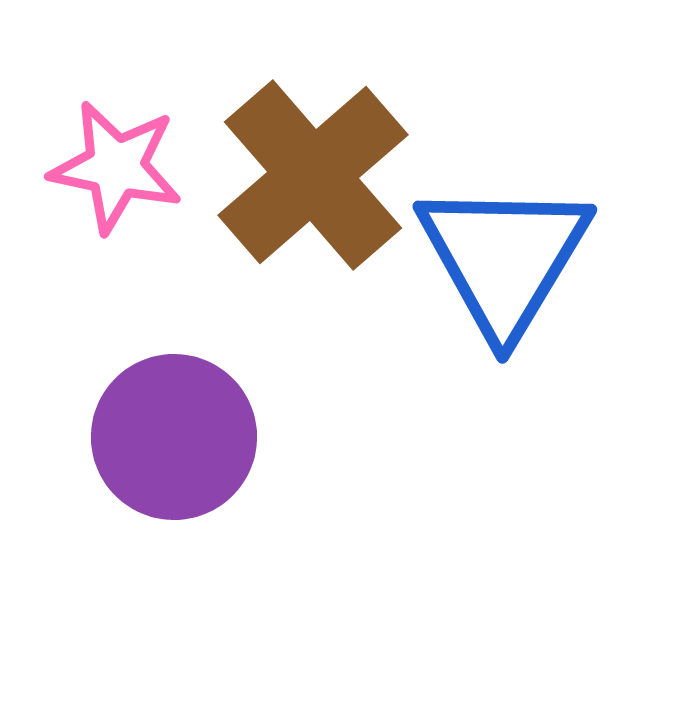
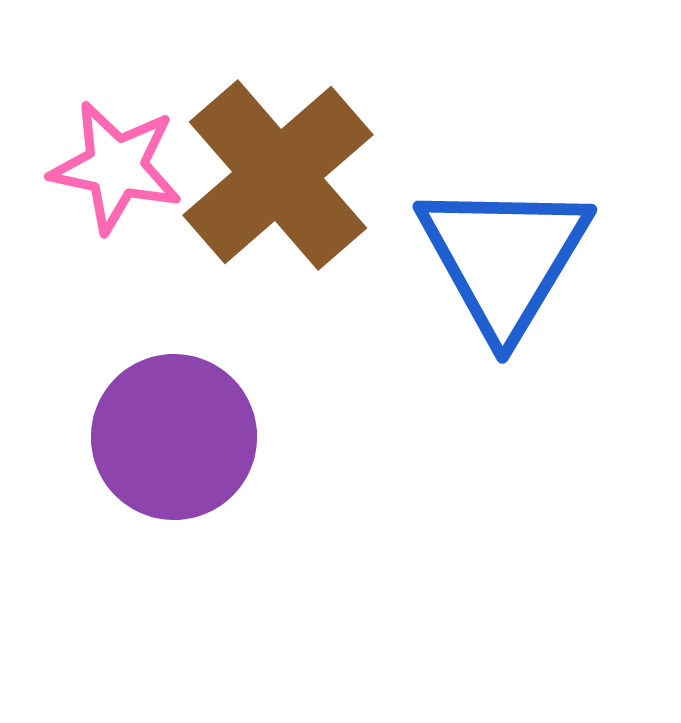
brown cross: moved 35 px left
